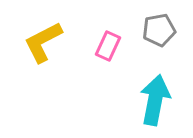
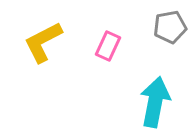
gray pentagon: moved 11 px right, 3 px up
cyan arrow: moved 2 px down
